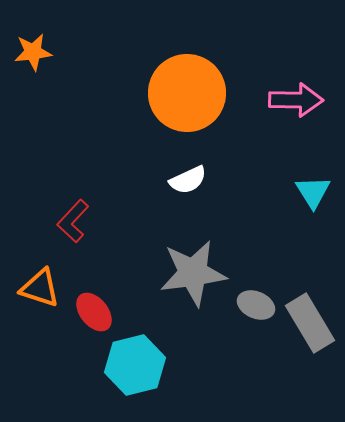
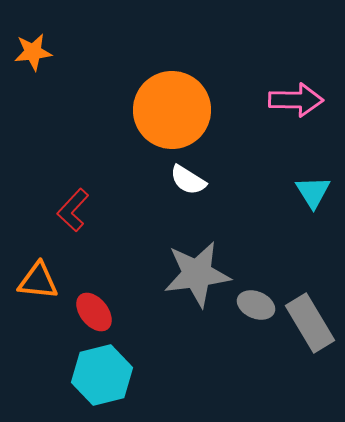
orange circle: moved 15 px left, 17 px down
white semicircle: rotated 57 degrees clockwise
red L-shape: moved 11 px up
gray star: moved 4 px right, 1 px down
orange triangle: moved 2 px left, 7 px up; rotated 12 degrees counterclockwise
cyan hexagon: moved 33 px left, 10 px down
